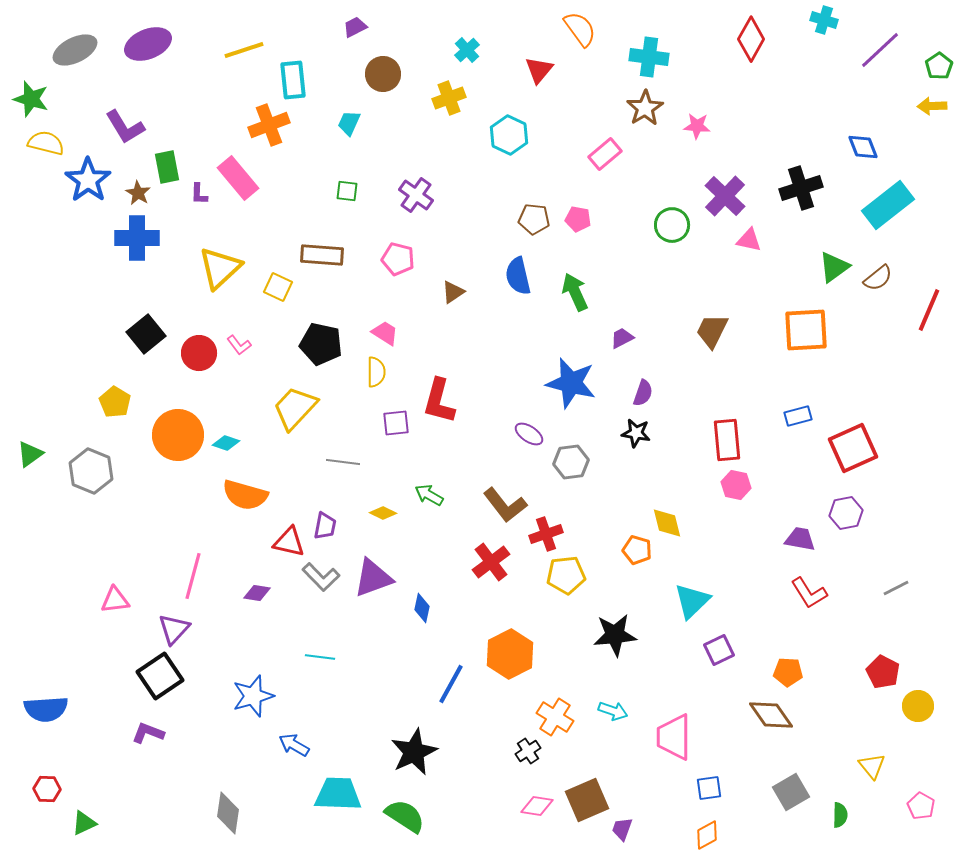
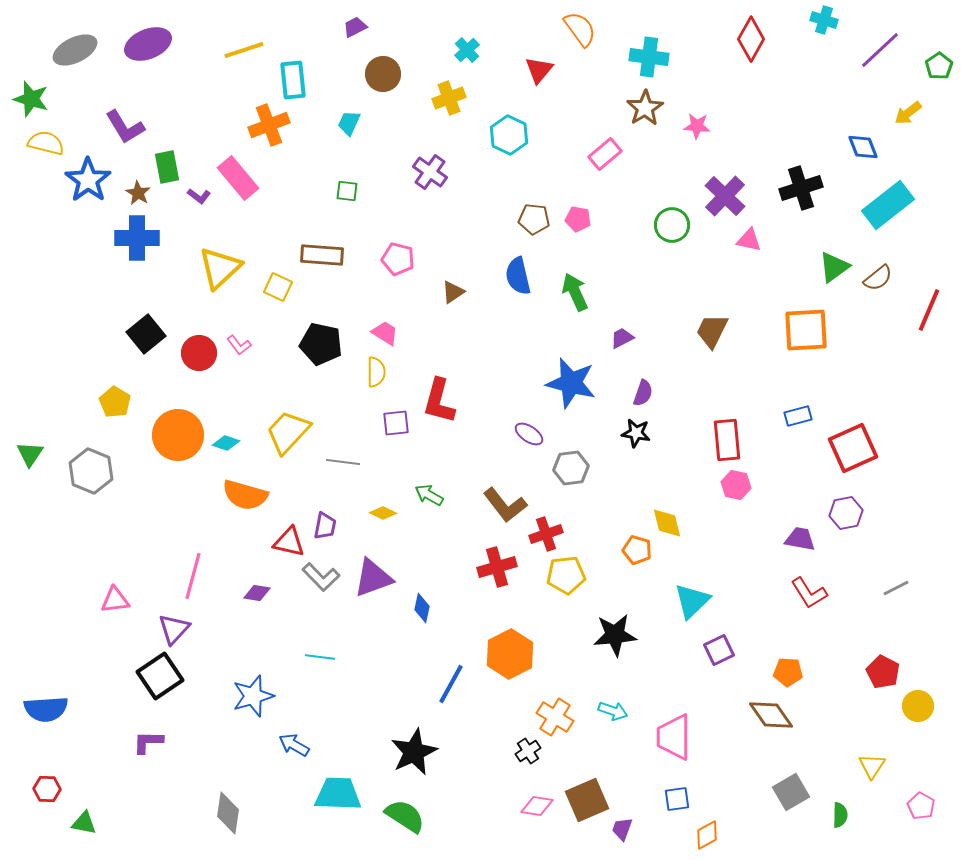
yellow arrow at (932, 106): moved 24 px left, 7 px down; rotated 36 degrees counterclockwise
purple L-shape at (199, 194): moved 2 px down; rotated 55 degrees counterclockwise
purple cross at (416, 195): moved 14 px right, 23 px up
yellow trapezoid at (295, 408): moved 7 px left, 24 px down
green triangle at (30, 454): rotated 20 degrees counterclockwise
gray hexagon at (571, 462): moved 6 px down
red cross at (491, 562): moved 6 px right, 5 px down; rotated 21 degrees clockwise
purple L-shape at (148, 733): moved 9 px down; rotated 20 degrees counterclockwise
yellow triangle at (872, 766): rotated 12 degrees clockwise
blue square at (709, 788): moved 32 px left, 11 px down
green triangle at (84, 823): rotated 36 degrees clockwise
